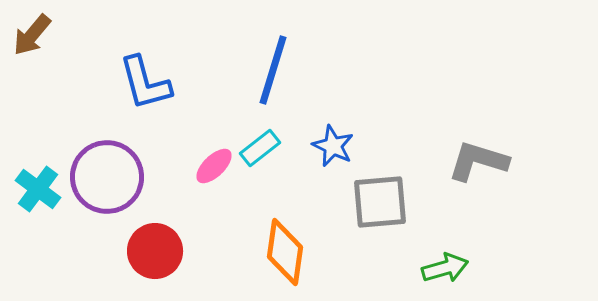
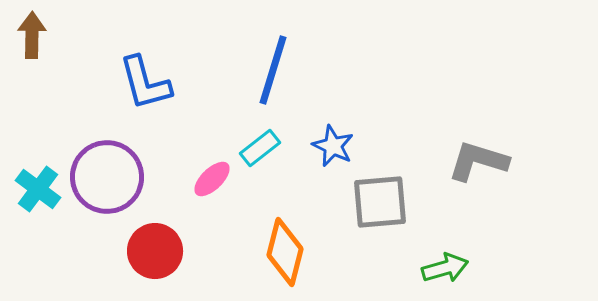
brown arrow: rotated 141 degrees clockwise
pink ellipse: moved 2 px left, 13 px down
orange diamond: rotated 6 degrees clockwise
